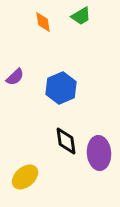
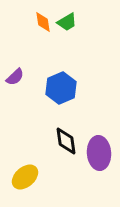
green trapezoid: moved 14 px left, 6 px down
